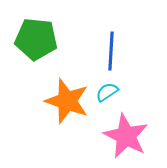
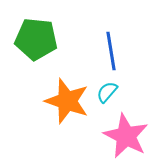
blue line: rotated 12 degrees counterclockwise
cyan semicircle: rotated 15 degrees counterclockwise
